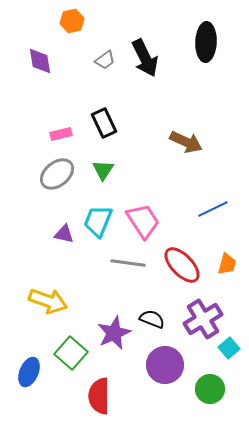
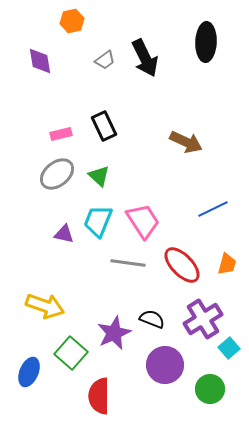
black rectangle: moved 3 px down
green triangle: moved 4 px left, 6 px down; rotated 20 degrees counterclockwise
yellow arrow: moved 3 px left, 5 px down
